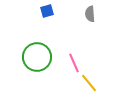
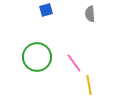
blue square: moved 1 px left, 1 px up
pink line: rotated 12 degrees counterclockwise
yellow line: moved 2 px down; rotated 30 degrees clockwise
